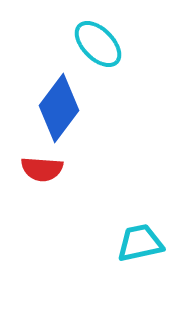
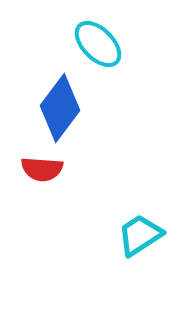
blue diamond: moved 1 px right
cyan trapezoid: moved 8 px up; rotated 21 degrees counterclockwise
